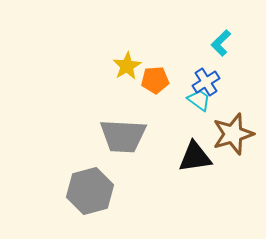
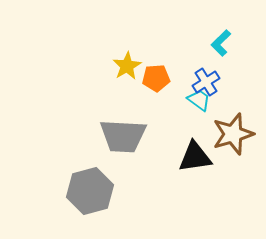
orange pentagon: moved 1 px right, 2 px up
